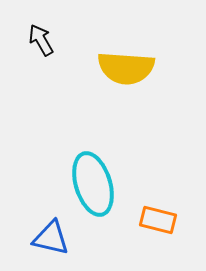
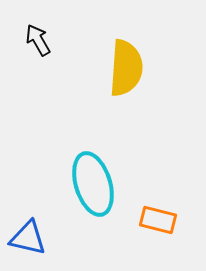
black arrow: moved 3 px left
yellow semicircle: rotated 90 degrees counterclockwise
blue triangle: moved 23 px left
